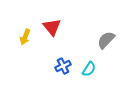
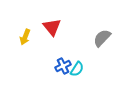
gray semicircle: moved 4 px left, 2 px up
cyan semicircle: moved 12 px left
